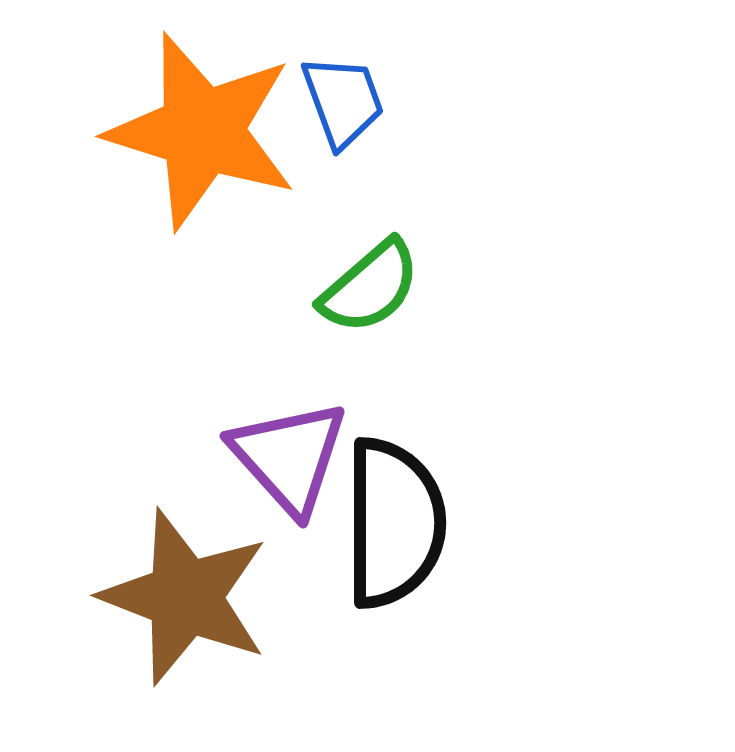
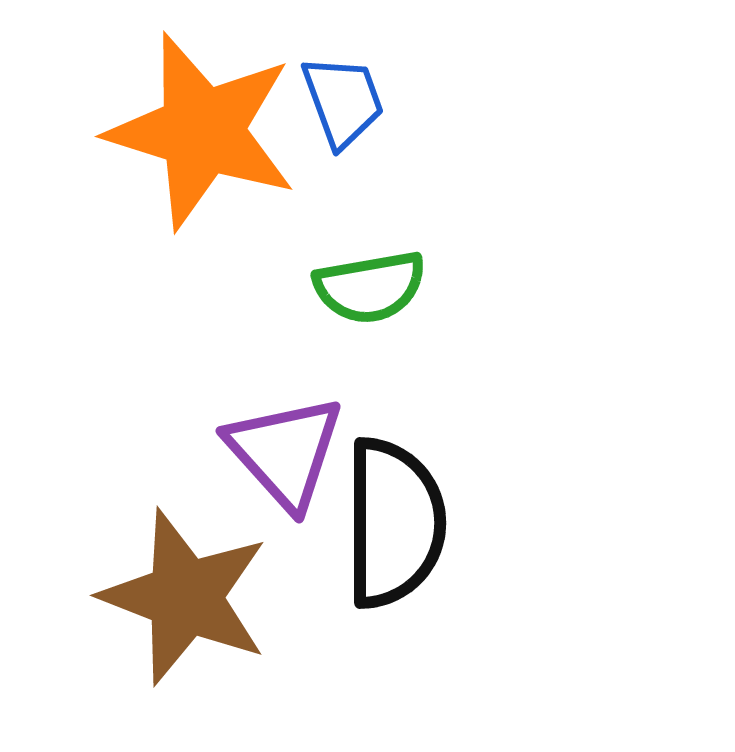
green semicircle: rotated 31 degrees clockwise
purple triangle: moved 4 px left, 5 px up
